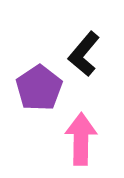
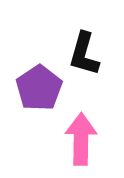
black L-shape: rotated 24 degrees counterclockwise
